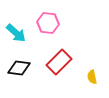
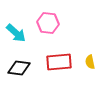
red rectangle: rotated 40 degrees clockwise
yellow semicircle: moved 2 px left, 15 px up
